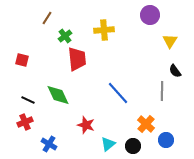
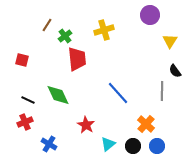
brown line: moved 7 px down
yellow cross: rotated 12 degrees counterclockwise
red star: rotated 12 degrees clockwise
blue circle: moved 9 px left, 6 px down
